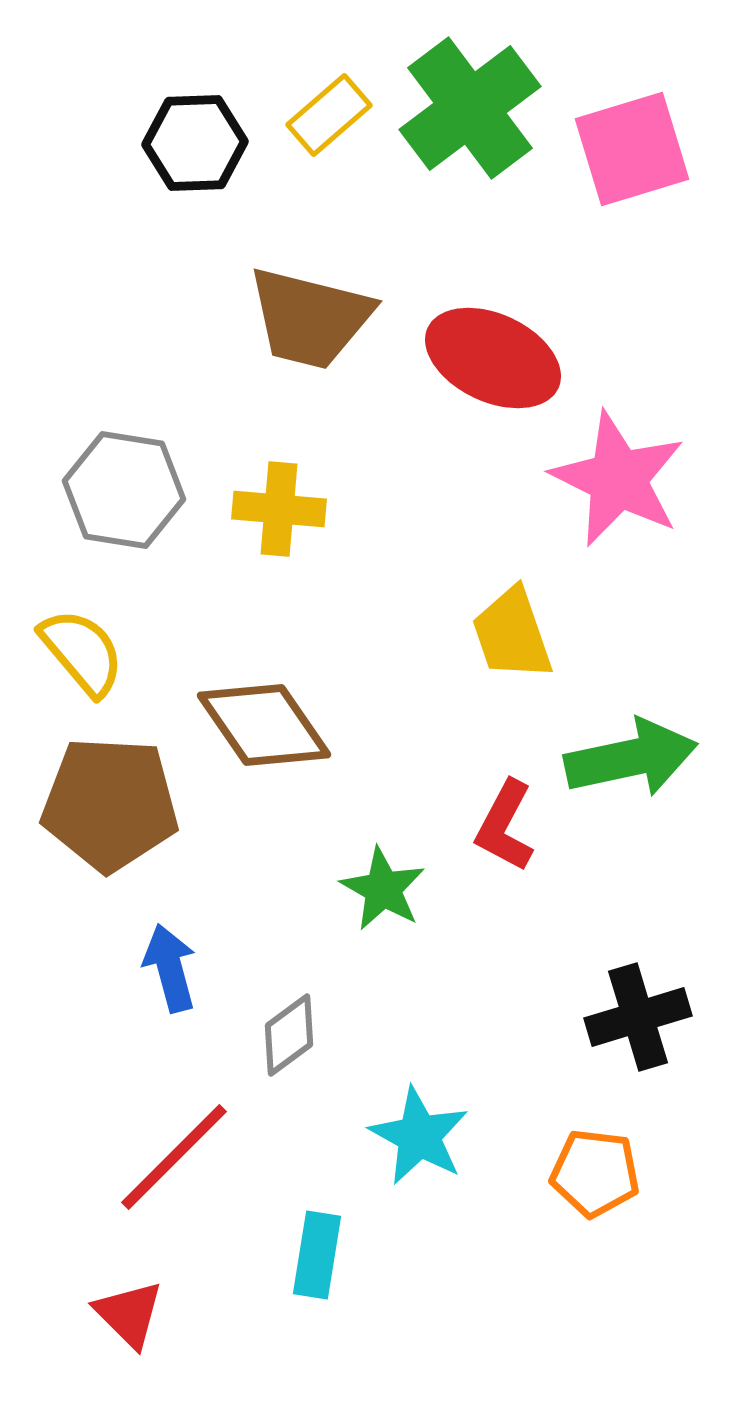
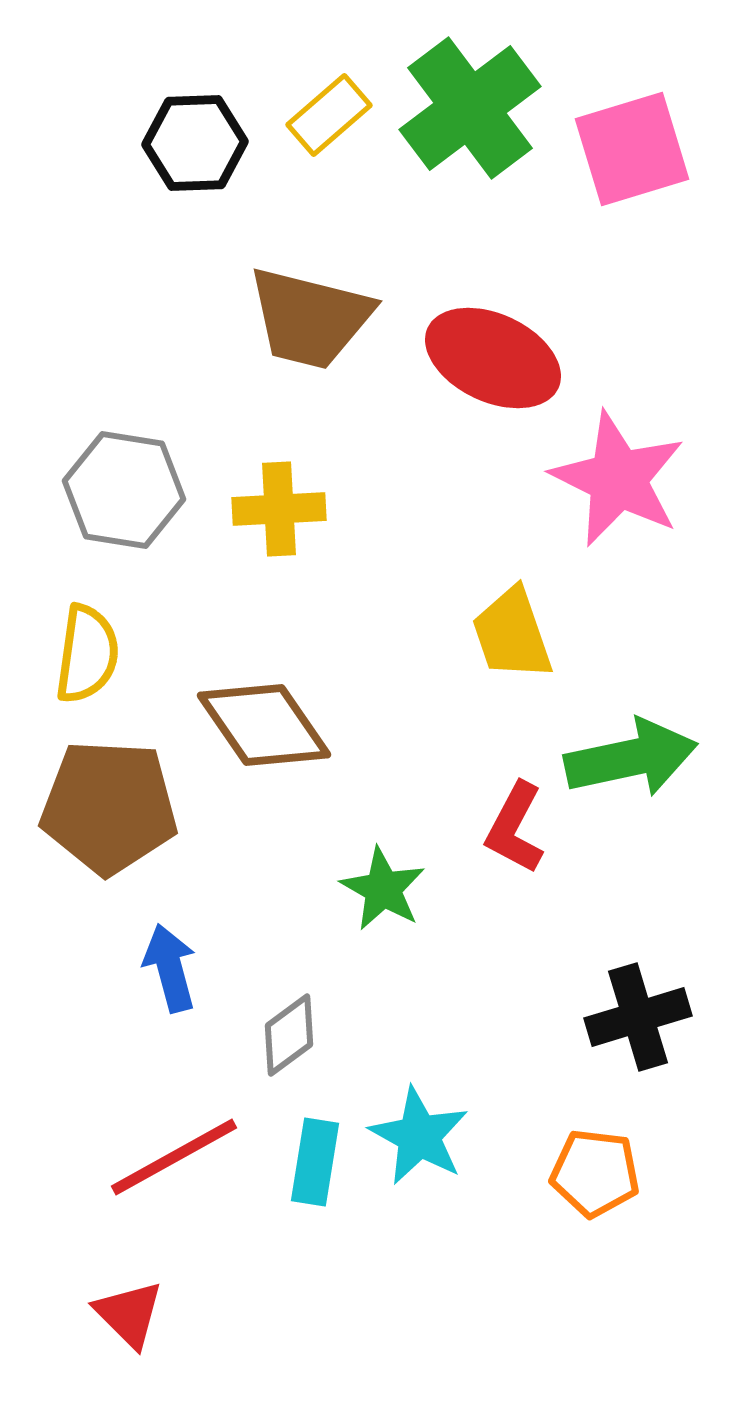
yellow cross: rotated 8 degrees counterclockwise
yellow semicircle: moved 5 px right, 2 px down; rotated 48 degrees clockwise
brown pentagon: moved 1 px left, 3 px down
red L-shape: moved 10 px right, 2 px down
red line: rotated 16 degrees clockwise
cyan rectangle: moved 2 px left, 93 px up
